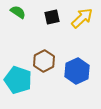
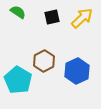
cyan pentagon: rotated 12 degrees clockwise
